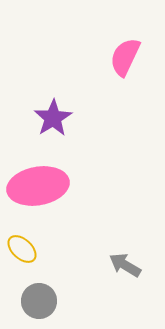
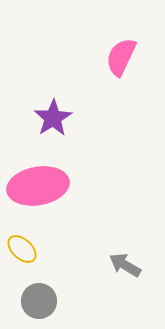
pink semicircle: moved 4 px left
